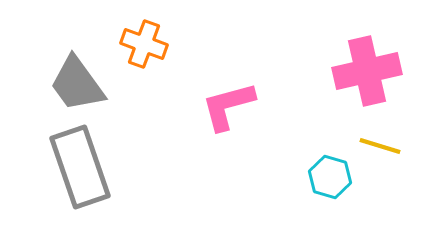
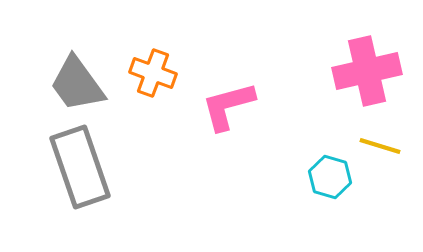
orange cross: moved 9 px right, 29 px down
